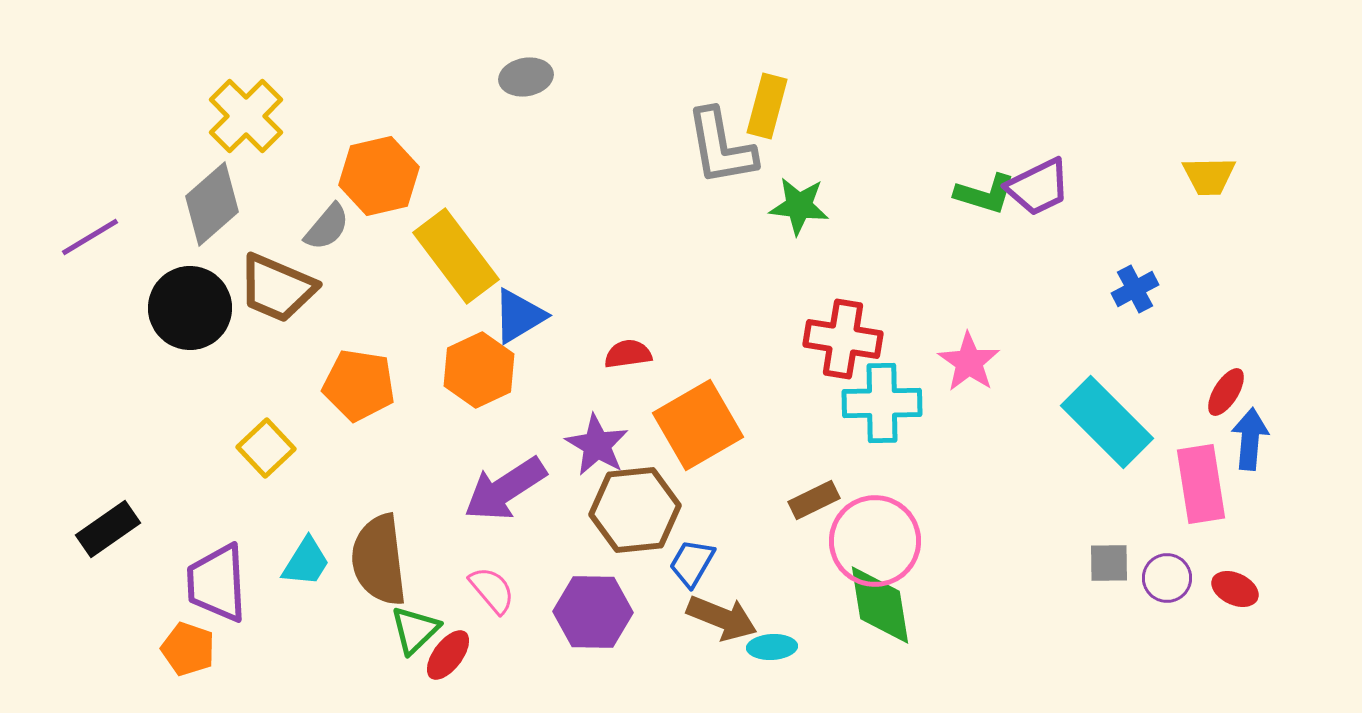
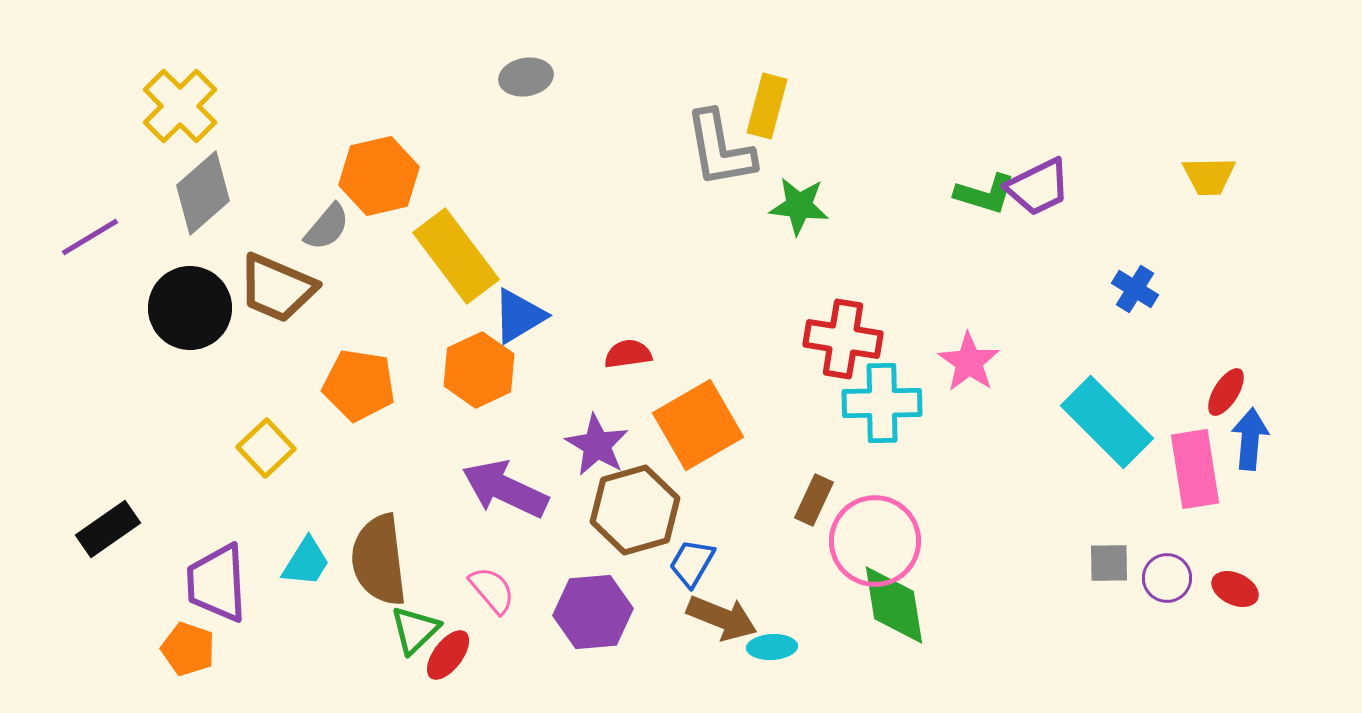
yellow cross at (246, 116): moved 66 px left, 10 px up
gray L-shape at (721, 147): moved 1 px left, 2 px down
gray diamond at (212, 204): moved 9 px left, 11 px up
blue cross at (1135, 289): rotated 30 degrees counterclockwise
pink rectangle at (1201, 484): moved 6 px left, 15 px up
purple arrow at (505, 489): rotated 58 degrees clockwise
brown rectangle at (814, 500): rotated 39 degrees counterclockwise
brown hexagon at (635, 510): rotated 10 degrees counterclockwise
green diamond at (880, 605): moved 14 px right
purple hexagon at (593, 612): rotated 6 degrees counterclockwise
